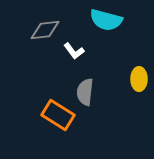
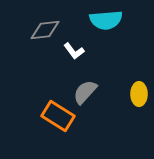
cyan semicircle: rotated 20 degrees counterclockwise
yellow ellipse: moved 15 px down
gray semicircle: rotated 36 degrees clockwise
orange rectangle: moved 1 px down
